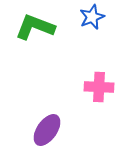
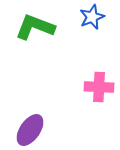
purple ellipse: moved 17 px left
